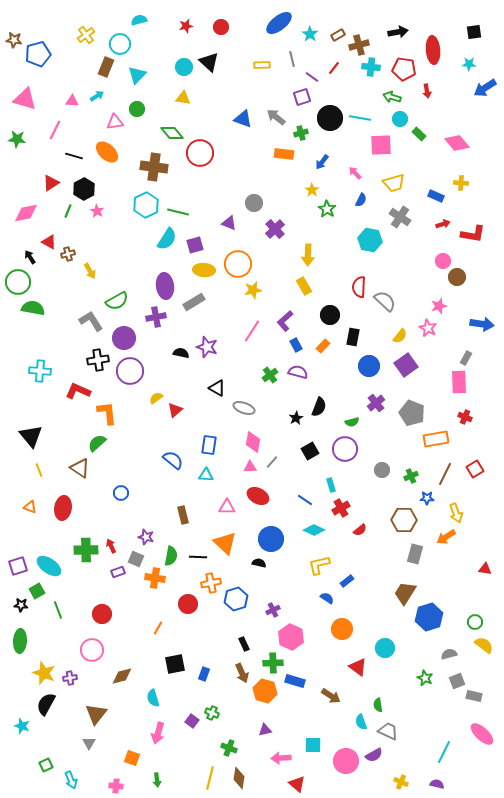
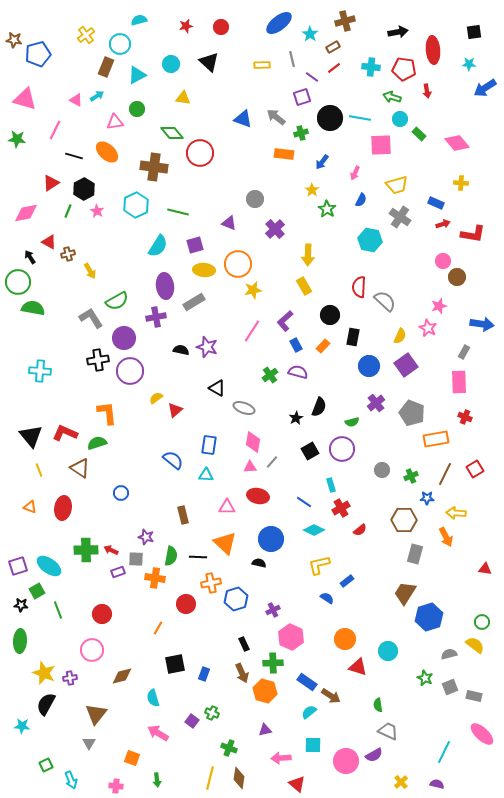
brown rectangle at (338, 35): moved 5 px left, 12 px down
brown cross at (359, 45): moved 14 px left, 24 px up
cyan circle at (184, 67): moved 13 px left, 3 px up
red line at (334, 68): rotated 16 degrees clockwise
cyan triangle at (137, 75): rotated 18 degrees clockwise
pink triangle at (72, 101): moved 4 px right, 1 px up; rotated 24 degrees clockwise
pink arrow at (355, 173): rotated 112 degrees counterclockwise
yellow trapezoid at (394, 183): moved 3 px right, 2 px down
blue rectangle at (436, 196): moved 7 px down
gray circle at (254, 203): moved 1 px right, 4 px up
cyan hexagon at (146, 205): moved 10 px left
cyan semicircle at (167, 239): moved 9 px left, 7 px down
gray L-shape at (91, 321): moved 3 px up
yellow semicircle at (400, 336): rotated 14 degrees counterclockwise
black semicircle at (181, 353): moved 3 px up
gray rectangle at (466, 358): moved 2 px left, 6 px up
red L-shape at (78, 391): moved 13 px left, 42 px down
green semicircle at (97, 443): rotated 24 degrees clockwise
purple circle at (345, 449): moved 3 px left
red ellipse at (258, 496): rotated 15 degrees counterclockwise
blue line at (305, 500): moved 1 px left, 2 px down
yellow arrow at (456, 513): rotated 114 degrees clockwise
orange arrow at (446, 537): rotated 84 degrees counterclockwise
red arrow at (111, 546): moved 4 px down; rotated 40 degrees counterclockwise
gray square at (136, 559): rotated 21 degrees counterclockwise
red circle at (188, 604): moved 2 px left
green circle at (475, 622): moved 7 px right
orange circle at (342, 629): moved 3 px right, 10 px down
yellow semicircle at (484, 645): moved 9 px left
cyan circle at (385, 648): moved 3 px right, 3 px down
red triangle at (358, 667): rotated 18 degrees counterclockwise
blue rectangle at (295, 681): moved 12 px right, 1 px down; rotated 18 degrees clockwise
gray square at (457, 681): moved 7 px left, 6 px down
cyan semicircle at (361, 722): moved 52 px left, 10 px up; rotated 70 degrees clockwise
cyan star at (22, 726): rotated 14 degrees counterclockwise
pink arrow at (158, 733): rotated 105 degrees clockwise
yellow cross at (401, 782): rotated 24 degrees clockwise
